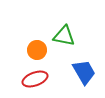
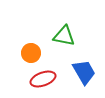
orange circle: moved 6 px left, 3 px down
red ellipse: moved 8 px right
